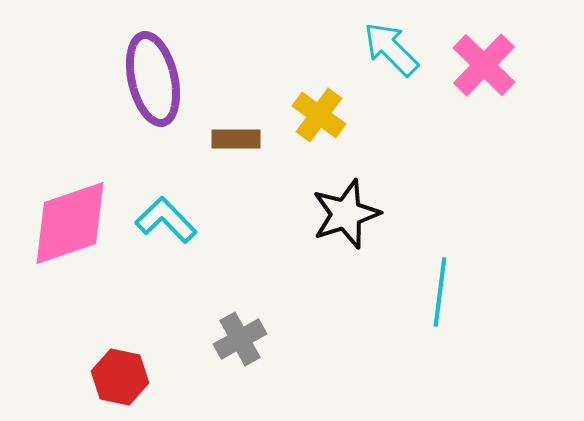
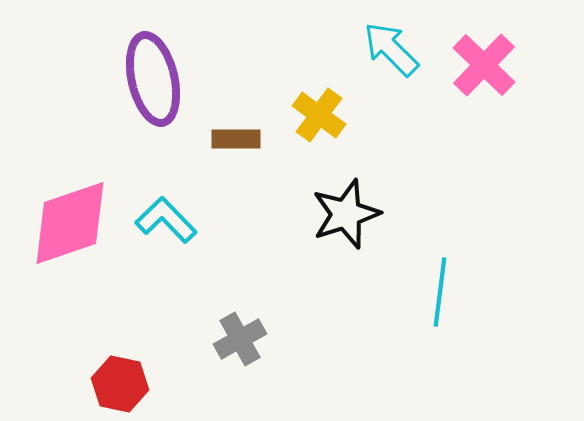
red hexagon: moved 7 px down
